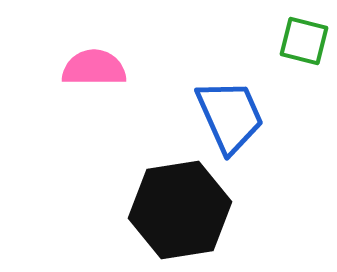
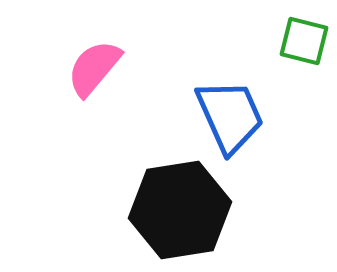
pink semicircle: rotated 50 degrees counterclockwise
